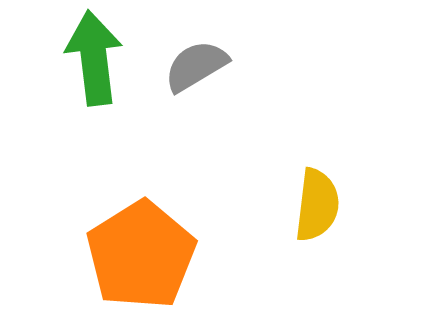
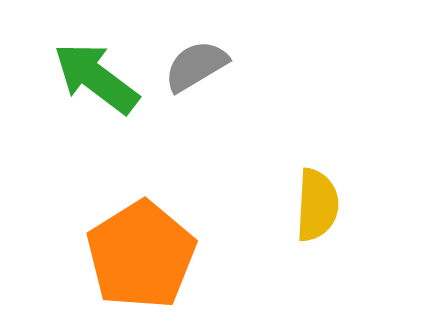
green arrow: moved 2 px right, 20 px down; rotated 46 degrees counterclockwise
yellow semicircle: rotated 4 degrees counterclockwise
